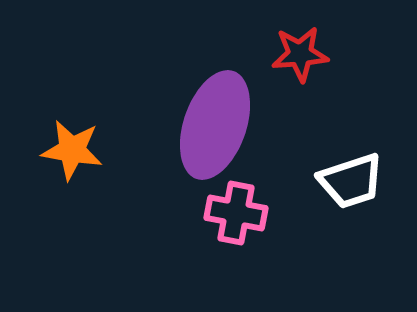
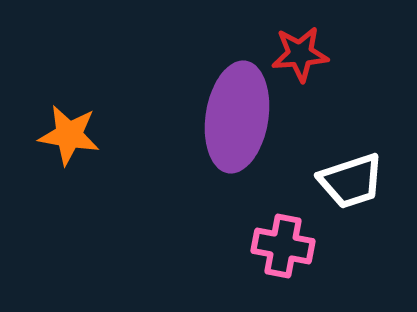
purple ellipse: moved 22 px right, 8 px up; rotated 10 degrees counterclockwise
orange star: moved 3 px left, 15 px up
pink cross: moved 47 px right, 33 px down
